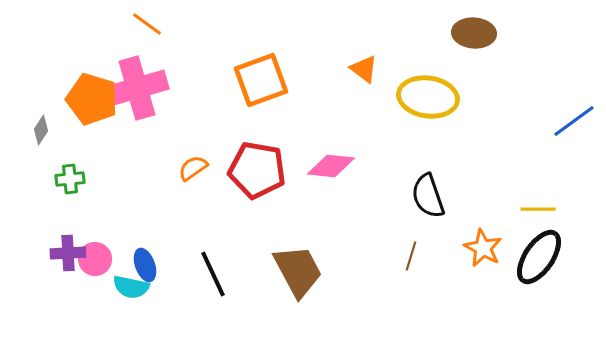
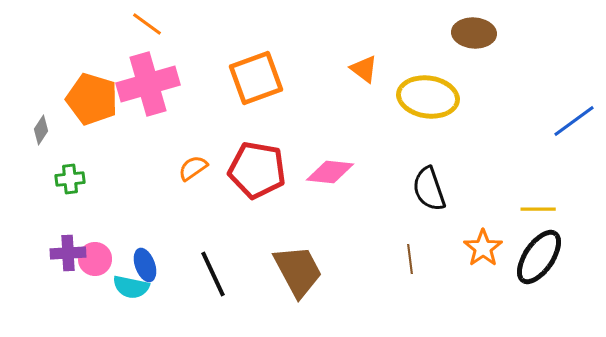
orange square: moved 5 px left, 2 px up
pink cross: moved 11 px right, 4 px up
pink diamond: moved 1 px left, 6 px down
black semicircle: moved 1 px right, 7 px up
orange star: rotated 9 degrees clockwise
brown line: moved 1 px left, 3 px down; rotated 24 degrees counterclockwise
